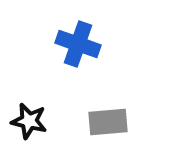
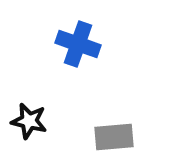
gray rectangle: moved 6 px right, 15 px down
